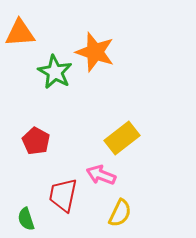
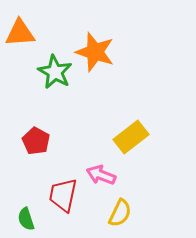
yellow rectangle: moved 9 px right, 1 px up
